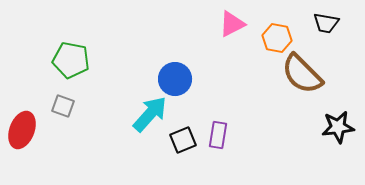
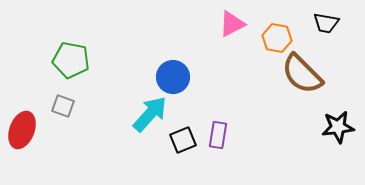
blue circle: moved 2 px left, 2 px up
